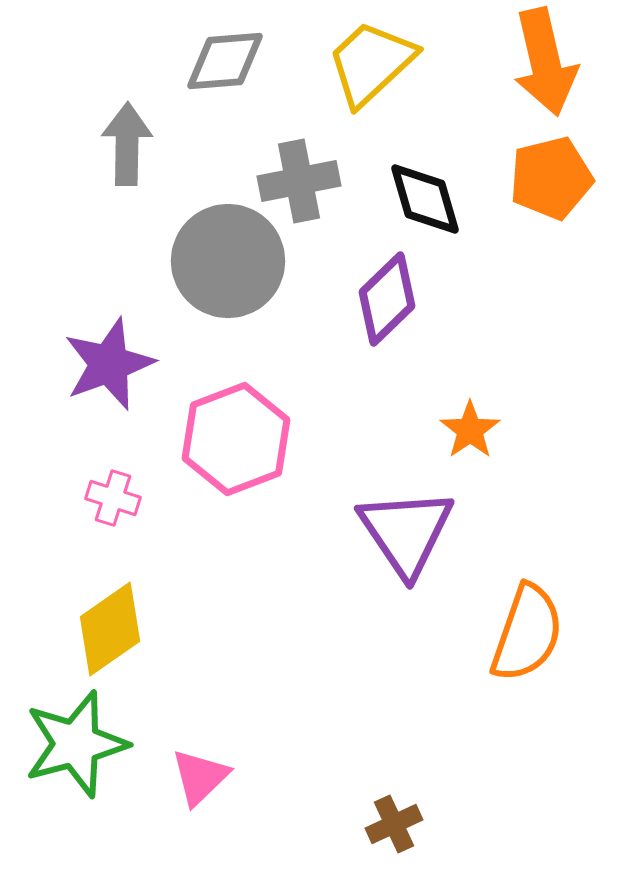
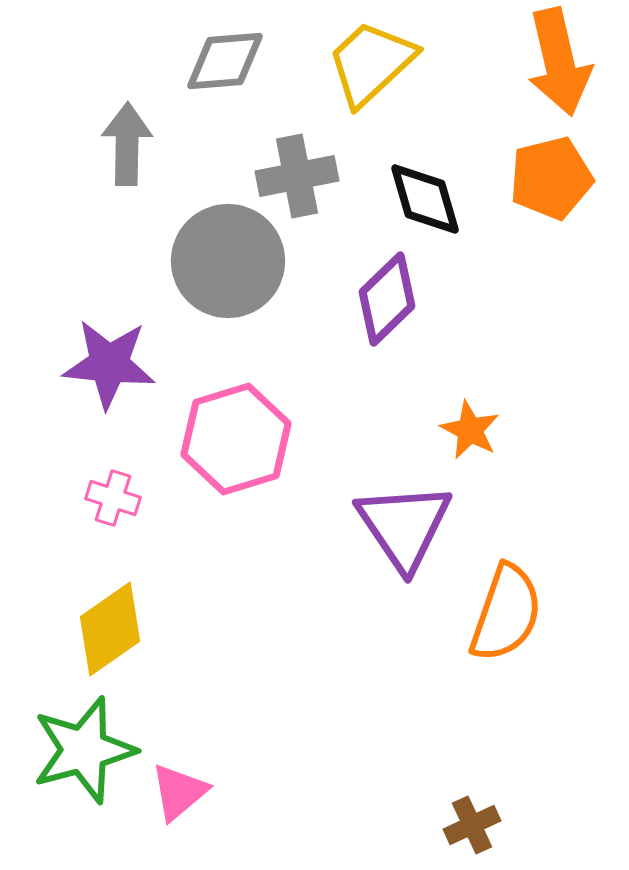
orange arrow: moved 14 px right
gray cross: moved 2 px left, 5 px up
purple star: rotated 26 degrees clockwise
orange star: rotated 10 degrees counterclockwise
pink hexagon: rotated 4 degrees clockwise
purple triangle: moved 2 px left, 6 px up
orange semicircle: moved 21 px left, 20 px up
green star: moved 8 px right, 6 px down
pink triangle: moved 21 px left, 15 px down; rotated 4 degrees clockwise
brown cross: moved 78 px right, 1 px down
